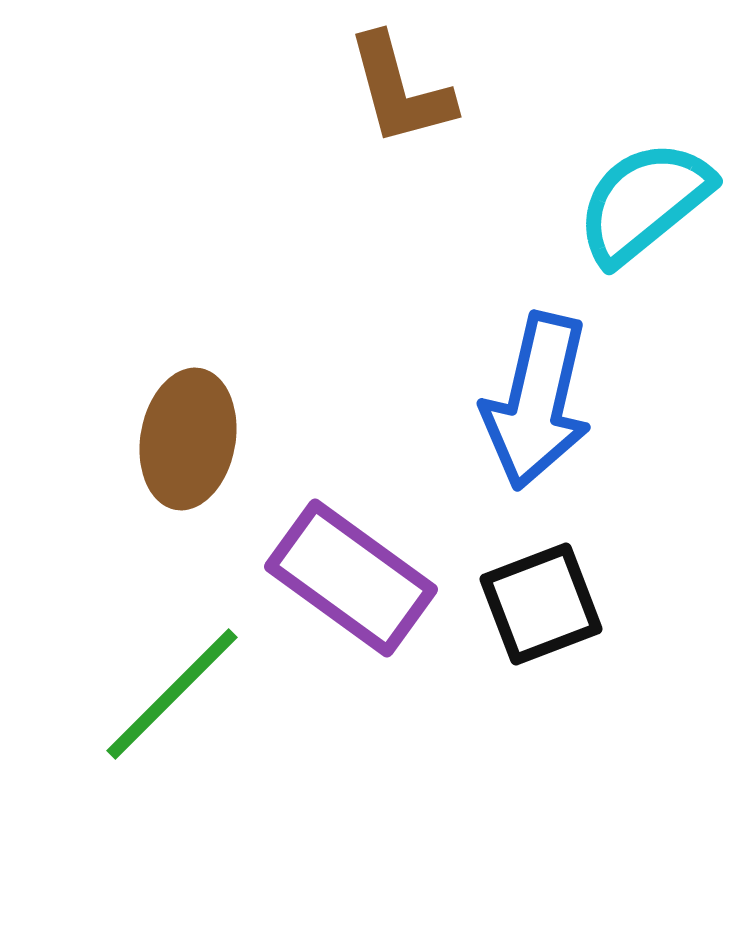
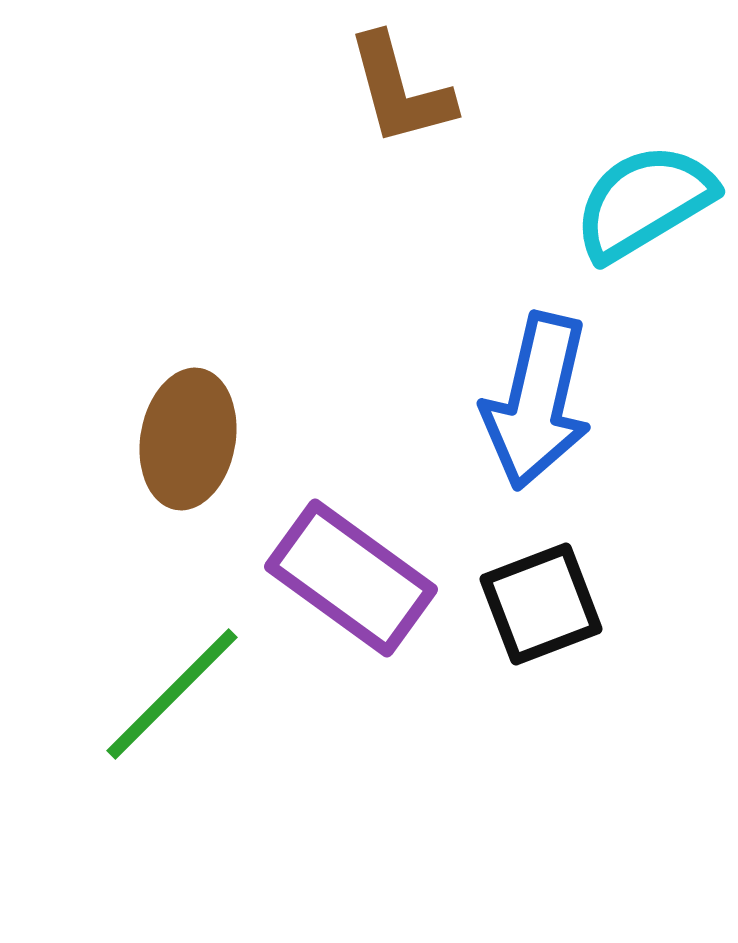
cyan semicircle: rotated 8 degrees clockwise
